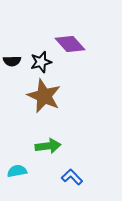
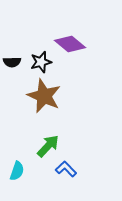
purple diamond: rotated 8 degrees counterclockwise
black semicircle: moved 1 px down
green arrow: rotated 40 degrees counterclockwise
cyan semicircle: rotated 120 degrees clockwise
blue L-shape: moved 6 px left, 8 px up
